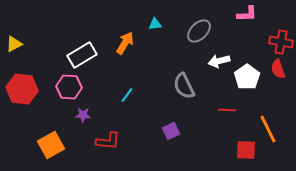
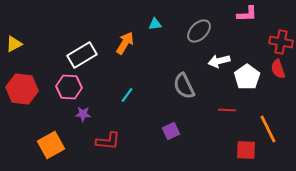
purple star: moved 1 px up
